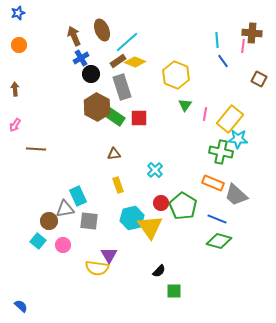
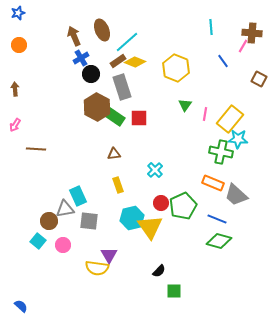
cyan line at (217, 40): moved 6 px left, 13 px up
pink line at (243, 46): rotated 24 degrees clockwise
yellow hexagon at (176, 75): moved 7 px up
green pentagon at (183, 206): rotated 16 degrees clockwise
